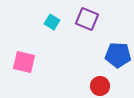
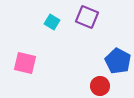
purple square: moved 2 px up
blue pentagon: moved 6 px down; rotated 25 degrees clockwise
pink square: moved 1 px right, 1 px down
